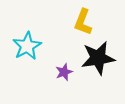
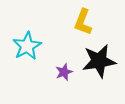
black star: moved 1 px right, 3 px down
